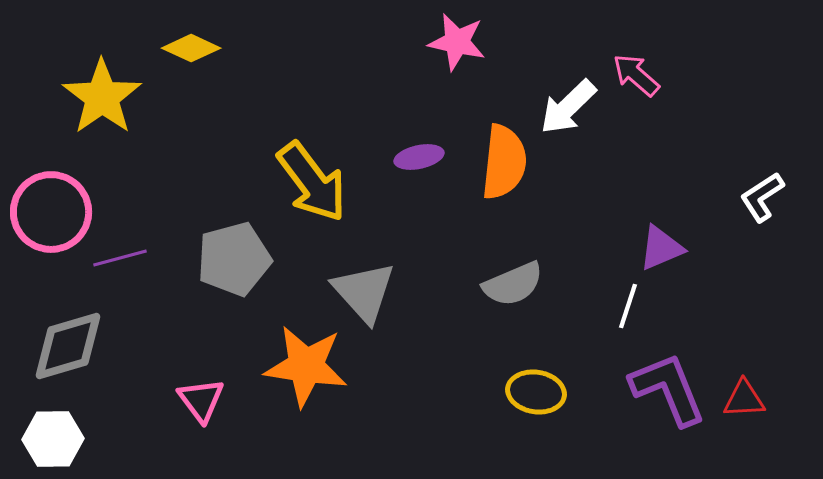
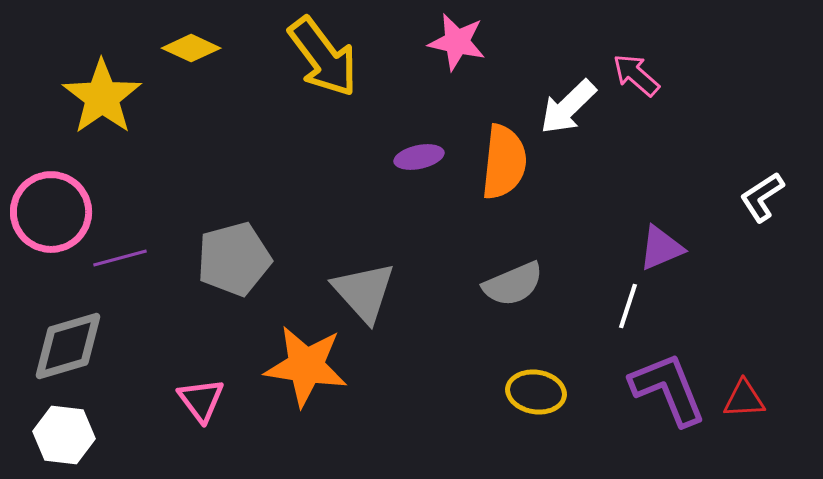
yellow arrow: moved 11 px right, 125 px up
white hexagon: moved 11 px right, 4 px up; rotated 8 degrees clockwise
